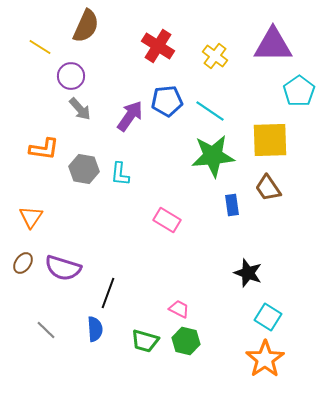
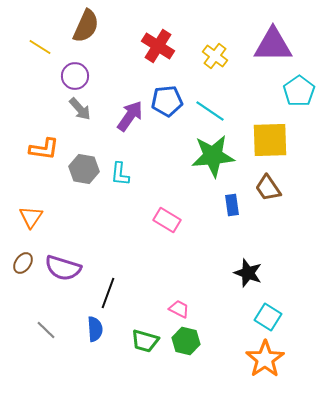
purple circle: moved 4 px right
